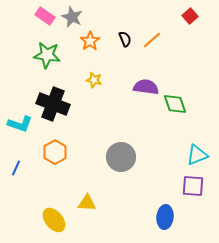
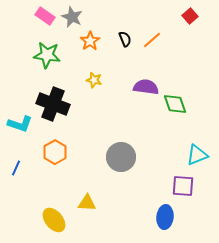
purple square: moved 10 px left
